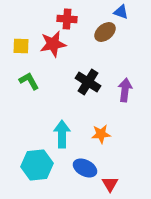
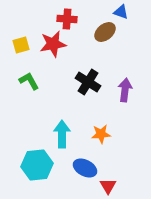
yellow square: moved 1 px up; rotated 18 degrees counterclockwise
red triangle: moved 2 px left, 2 px down
